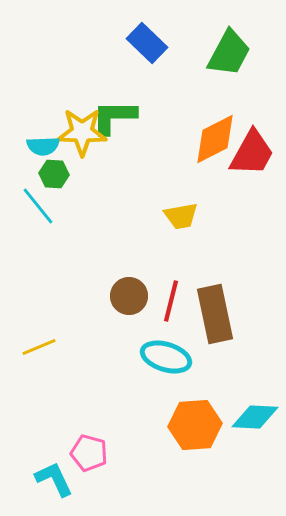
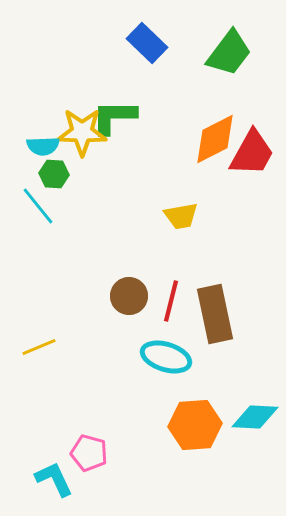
green trapezoid: rotated 9 degrees clockwise
